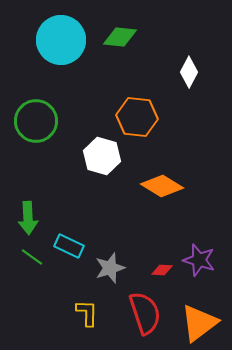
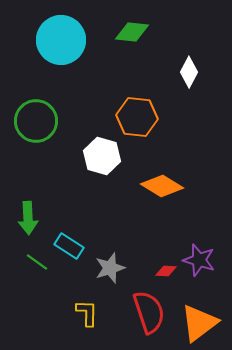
green diamond: moved 12 px right, 5 px up
cyan rectangle: rotated 8 degrees clockwise
green line: moved 5 px right, 5 px down
red diamond: moved 4 px right, 1 px down
red semicircle: moved 4 px right, 1 px up
